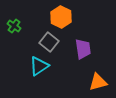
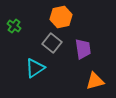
orange hexagon: rotated 20 degrees clockwise
gray square: moved 3 px right, 1 px down
cyan triangle: moved 4 px left, 2 px down
orange triangle: moved 3 px left, 1 px up
